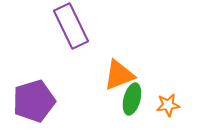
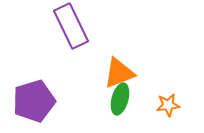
orange triangle: moved 2 px up
green ellipse: moved 12 px left
